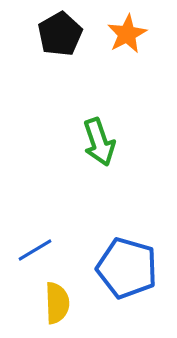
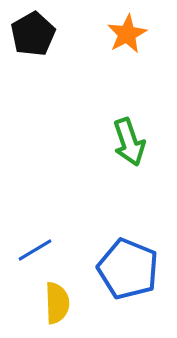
black pentagon: moved 27 px left
green arrow: moved 30 px right
blue pentagon: moved 1 px right, 1 px down; rotated 6 degrees clockwise
